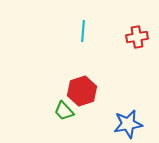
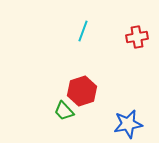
cyan line: rotated 15 degrees clockwise
